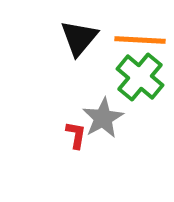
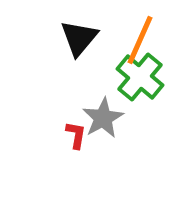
orange line: rotated 69 degrees counterclockwise
